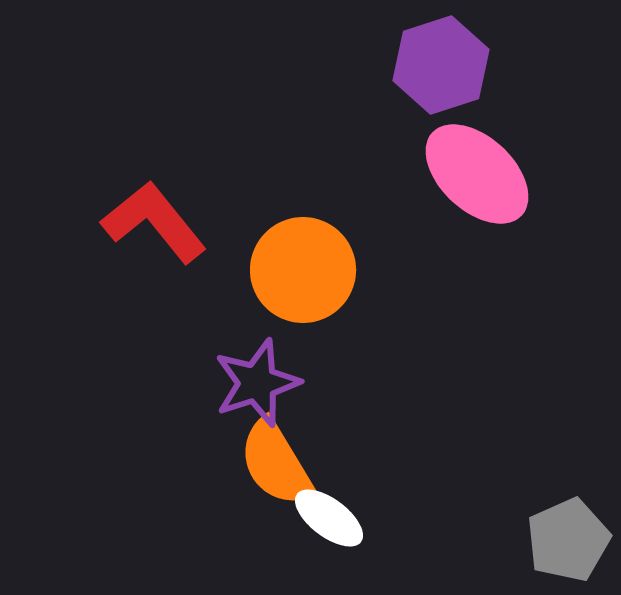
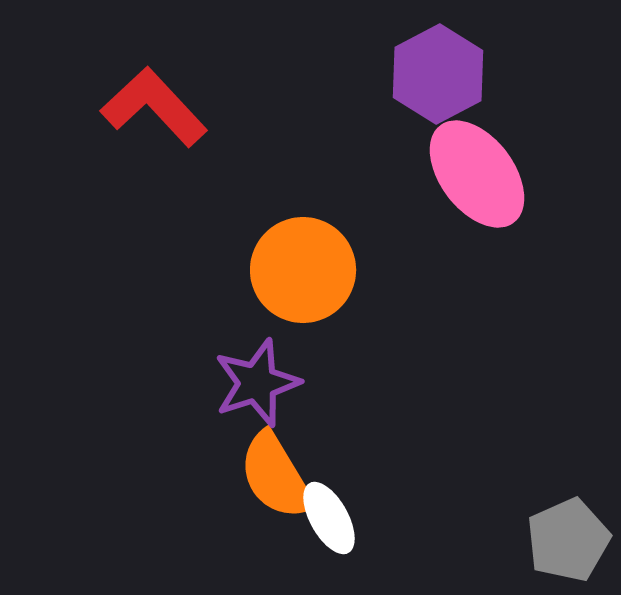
purple hexagon: moved 3 px left, 9 px down; rotated 10 degrees counterclockwise
pink ellipse: rotated 10 degrees clockwise
red L-shape: moved 115 px up; rotated 4 degrees counterclockwise
orange semicircle: moved 13 px down
white ellipse: rotated 24 degrees clockwise
